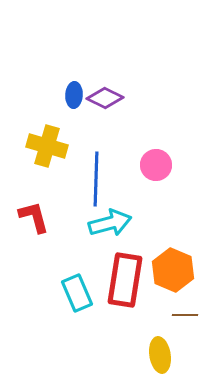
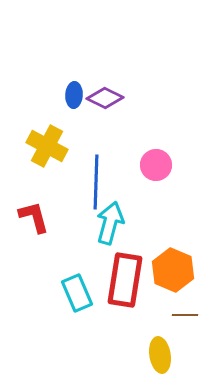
yellow cross: rotated 12 degrees clockwise
blue line: moved 3 px down
cyan arrow: rotated 60 degrees counterclockwise
